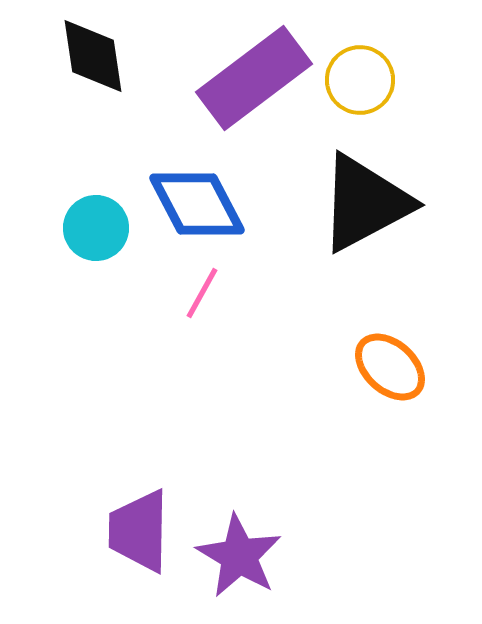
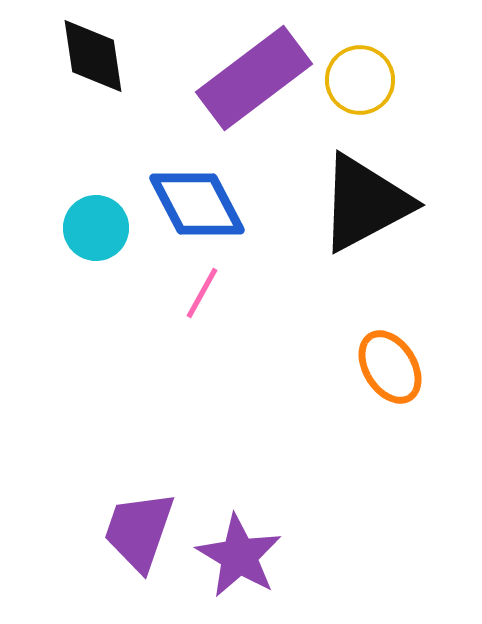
orange ellipse: rotated 16 degrees clockwise
purple trapezoid: rotated 18 degrees clockwise
